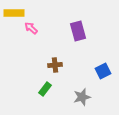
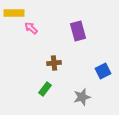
brown cross: moved 1 px left, 2 px up
